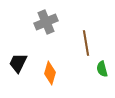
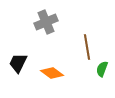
brown line: moved 1 px right, 4 px down
green semicircle: rotated 35 degrees clockwise
orange diamond: moved 2 px right; rotated 70 degrees counterclockwise
